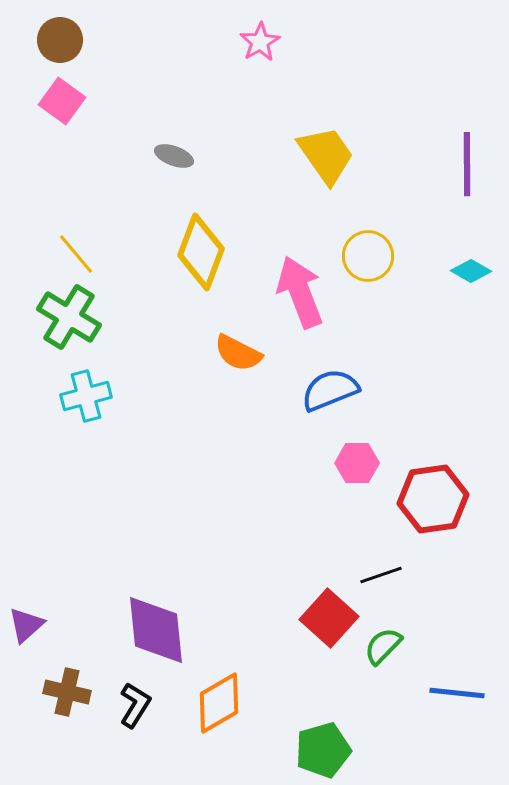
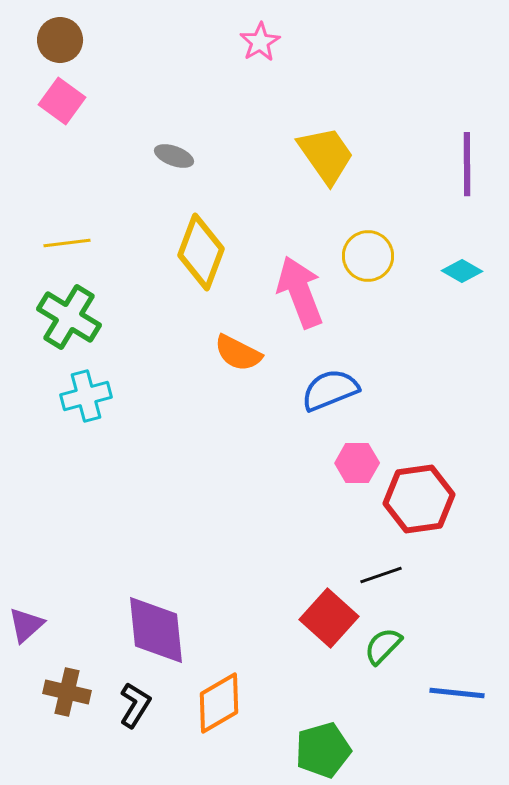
yellow line: moved 9 px left, 11 px up; rotated 57 degrees counterclockwise
cyan diamond: moved 9 px left
red hexagon: moved 14 px left
